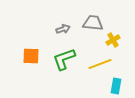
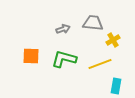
green L-shape: rotated 35 degrees clockwise
